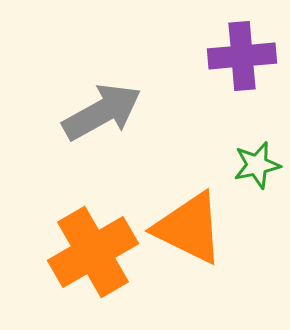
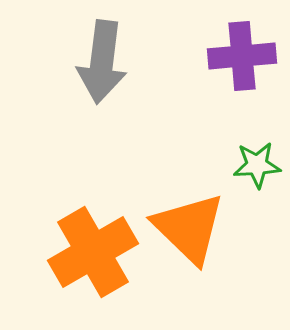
gray arrow: moved 50 px up; rotated 126 degrees clockwise
green star: rotated 9 degrees clockwise
orange triangle: rotated 18 degrees clockwise
